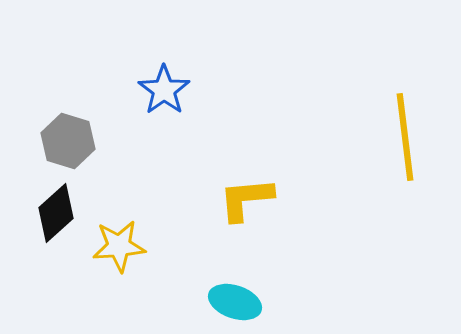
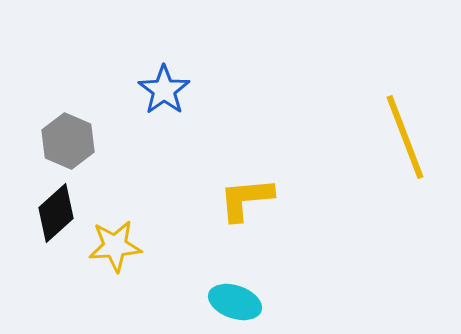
yellow line: rotated 14 degrees counterclockwise
gray hexagon: rotated 6 degrees clockwise
yellow star: moved 4 px left
